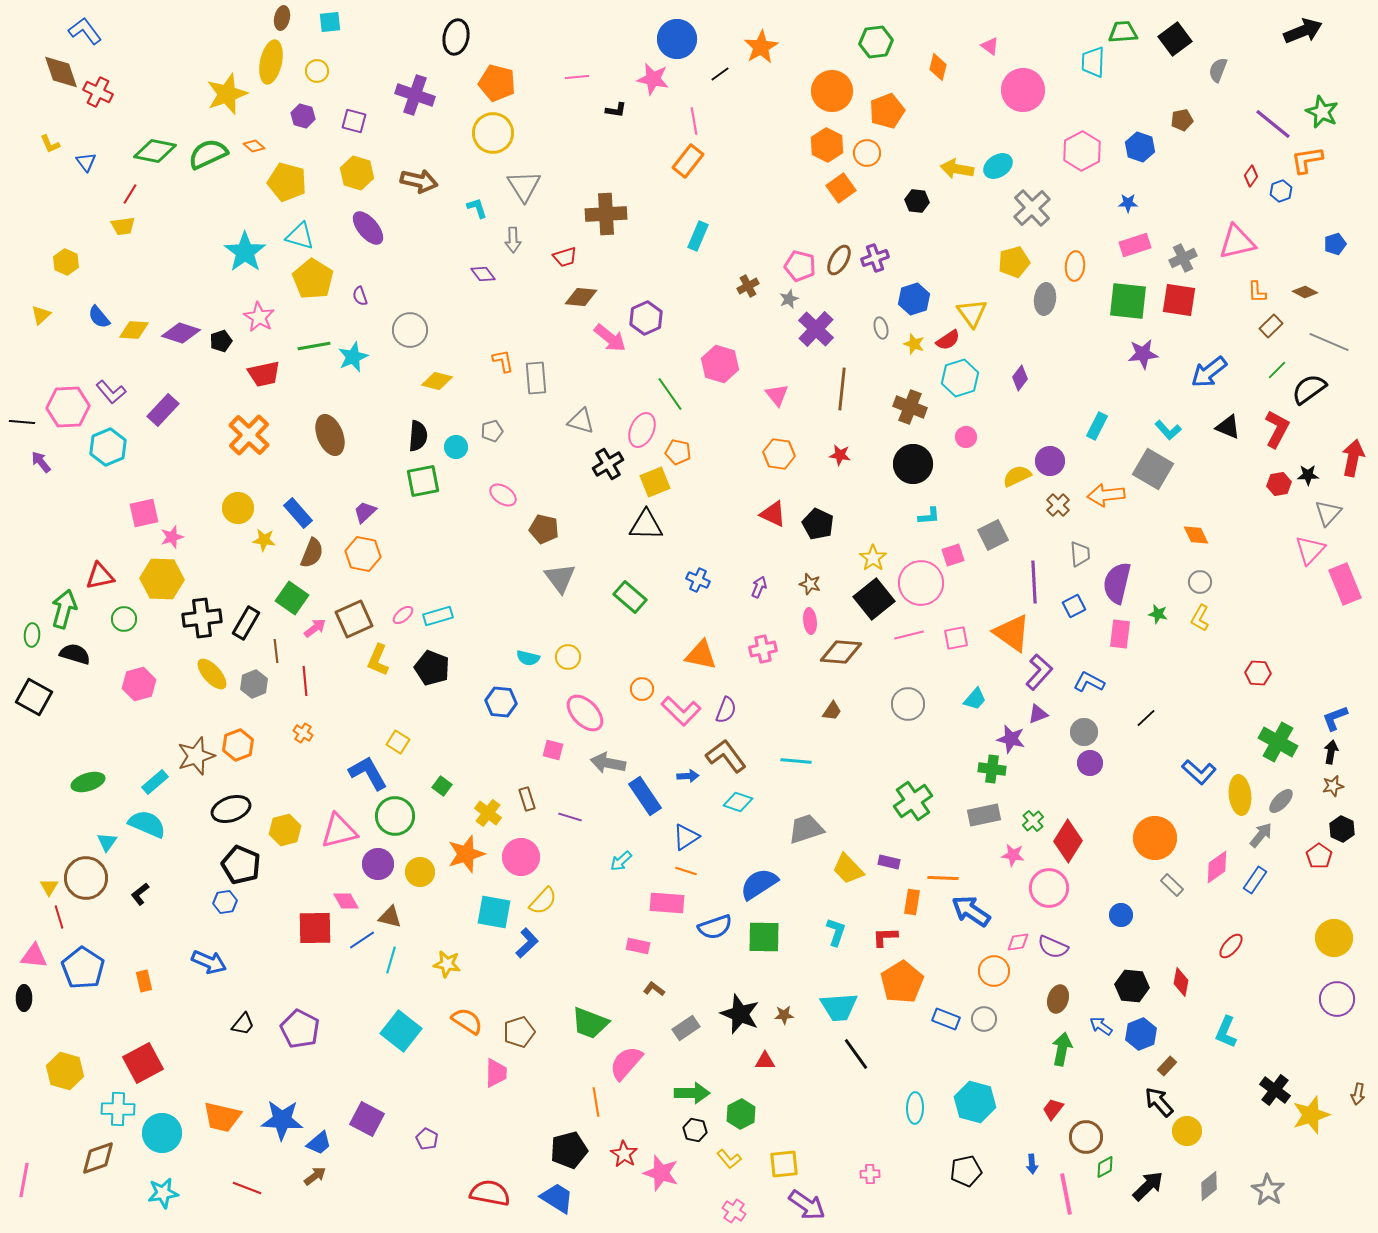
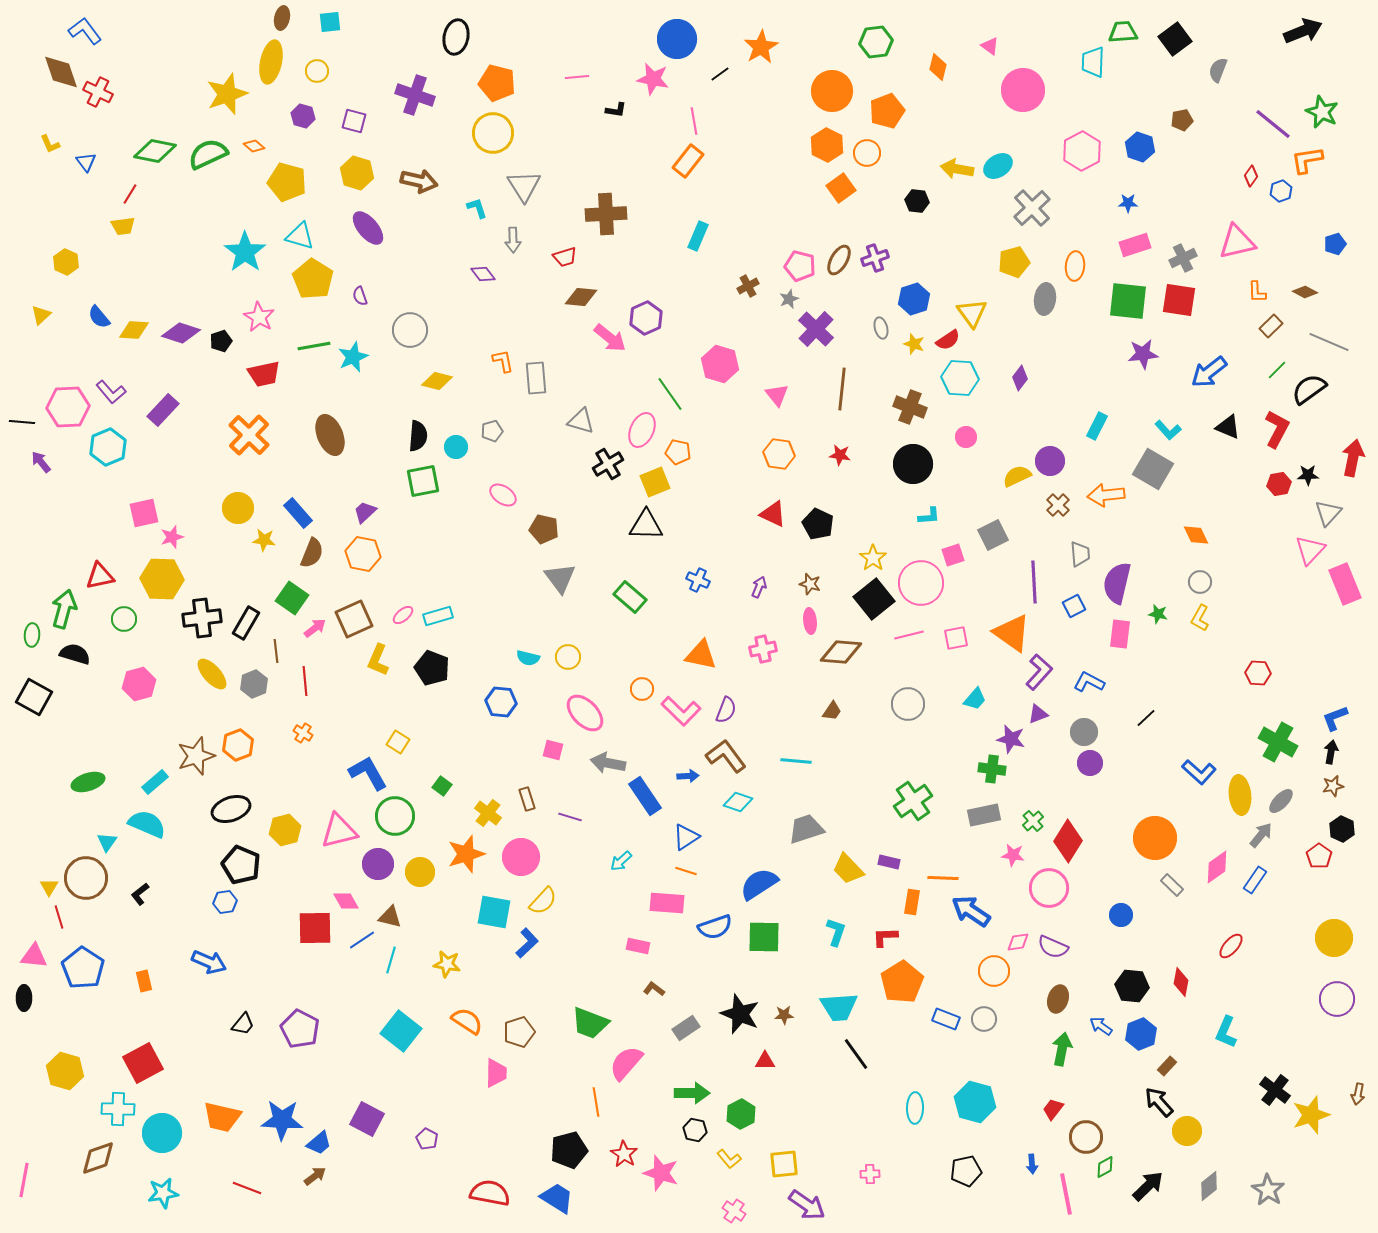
cyan hexagon at (960, 378): rotated 21 degrees clockwise
